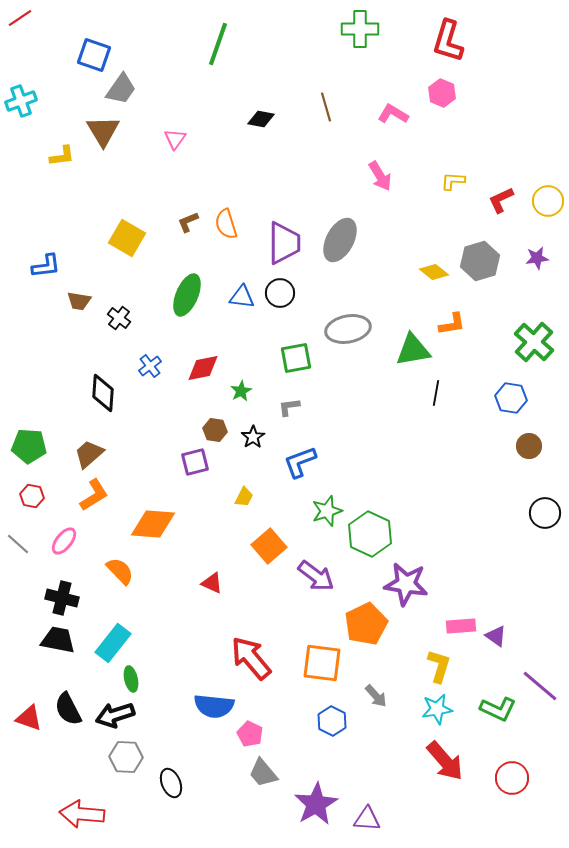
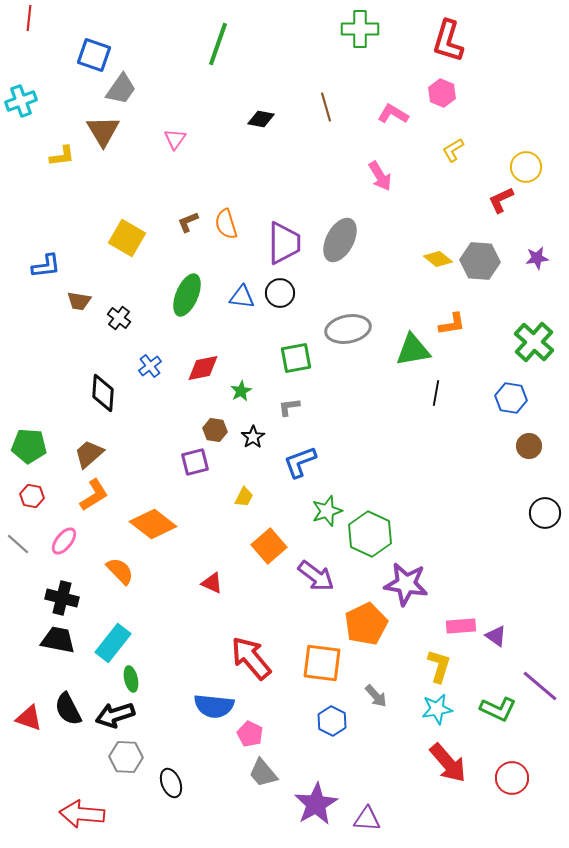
red line at (20, 18): moved 9 px right; rotated 50 degrees counterclockwise
yellow L-shape at (453, 181): moved 31 px up; rotated 35 degrees counterclockwise
yellow circle at (548, 201): moved 22 px left, 34 px up
gray hexagon at (480, 261): rotated 21 degrees clockwise
yellow diamond at (434, 272): moved 4 px right, 13 px up
orange diamond at (153, 524): rotated 33 degrees clockwise
red arrow at (445, 761): moved 3 px right, 2 px down
